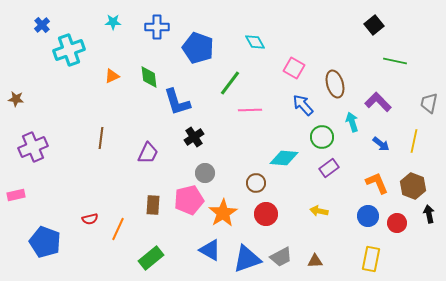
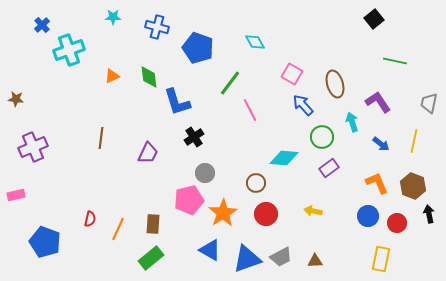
cyan star at (113, 22): moved 5 px up
black square at (374, 25): moved 6 px up
blue cross at (157, 27): rotated 15 degrees clockwise
pink square at (294, 68): moved 2 px left, 6 px down
purple L-shape at (378, 102): rotated 12 degrees clockwise
pink line at (250, 110): rotated 65 degrees clockwise
brown rectangle at (153, 205): moved 19 px down
yellow arrow at (319, 211): moved 6 px left
red semicircle at (90, 219): rotated 63 degrees counterclockwise
yellow rectangle at (371, 259): moved 10 px right
